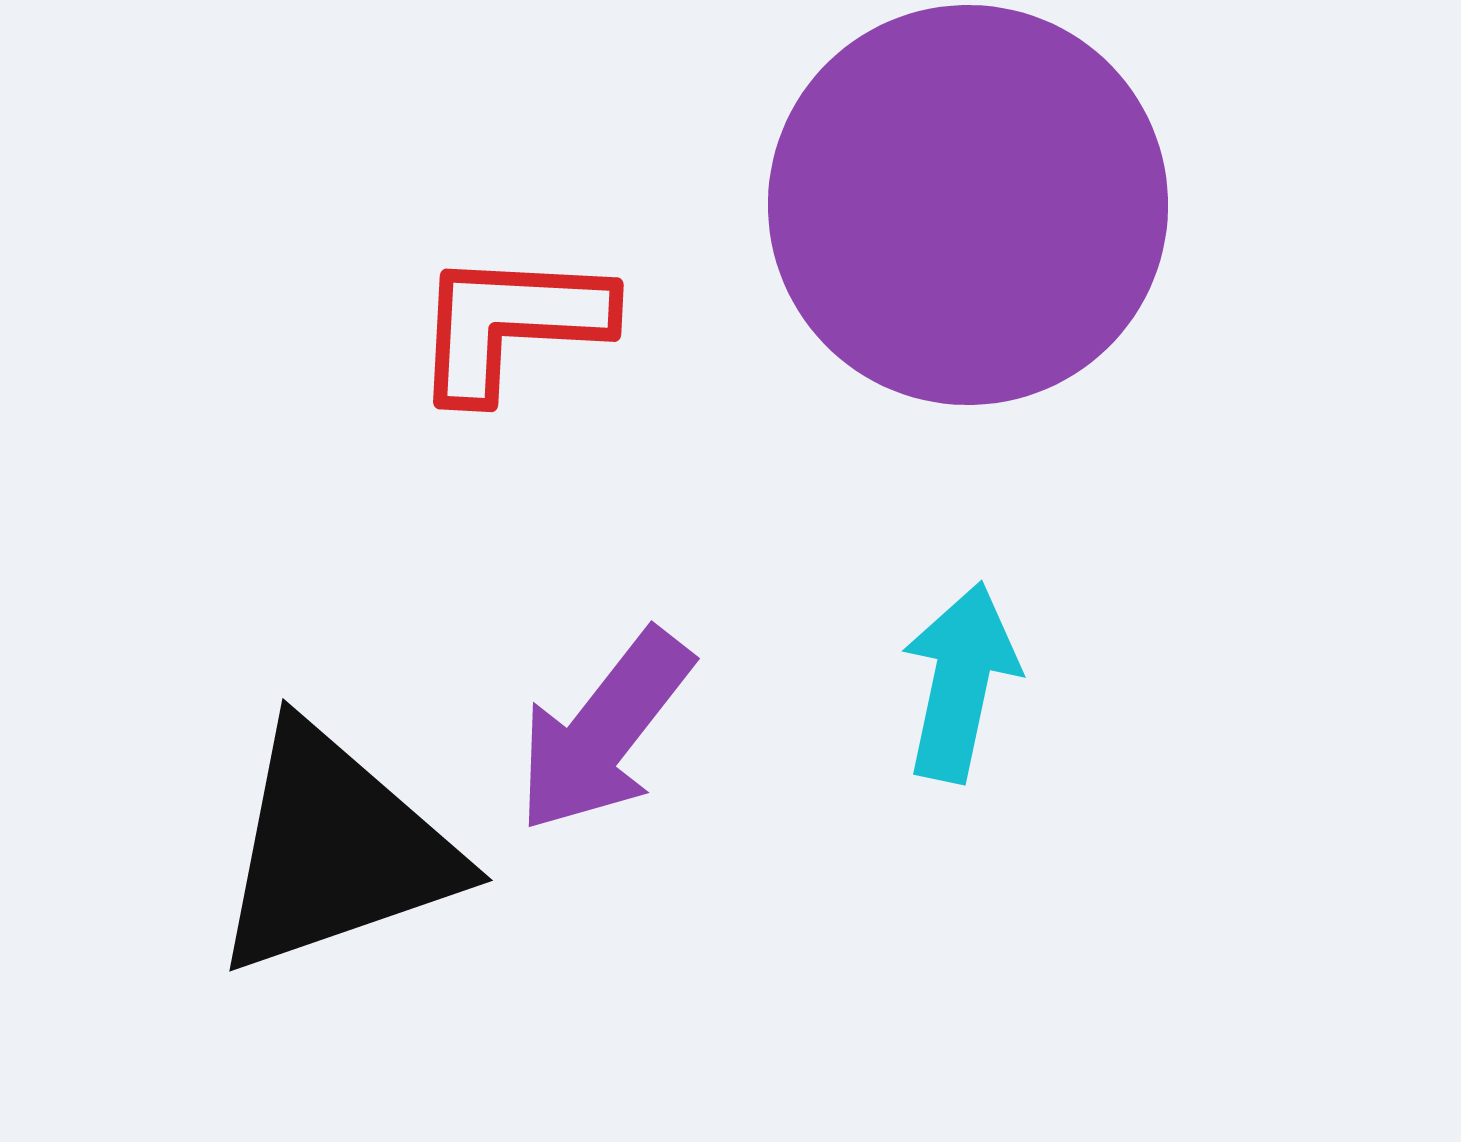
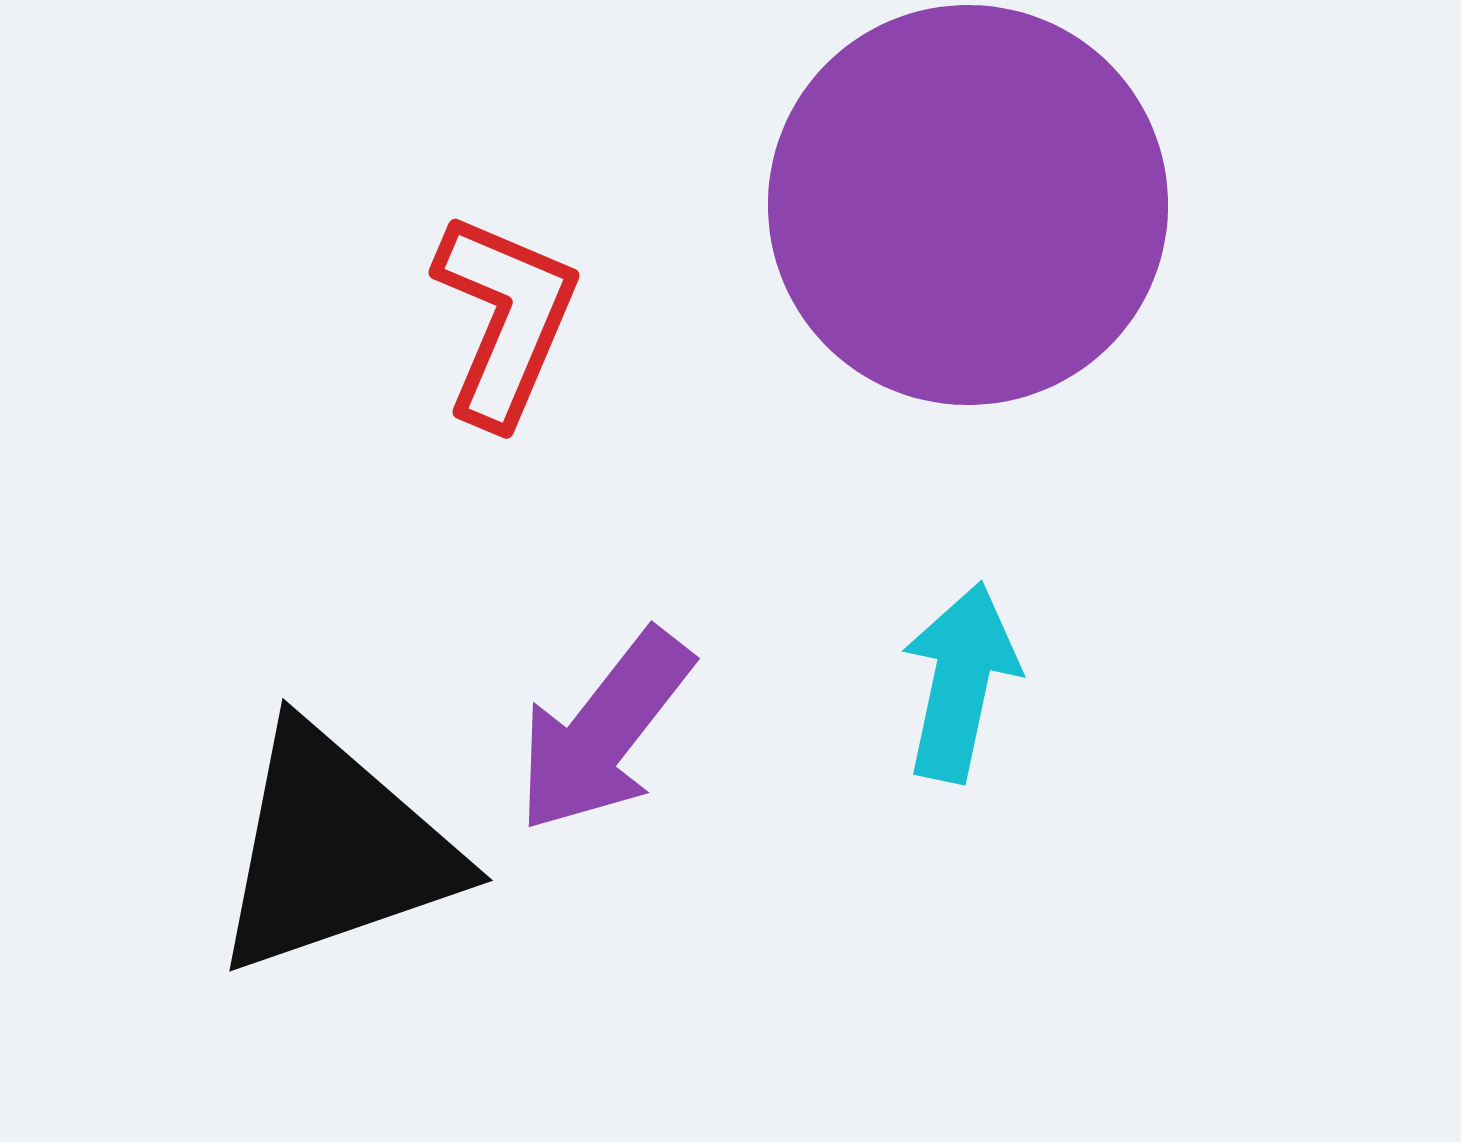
red L-shape: moved 6 px left, 5 px up; rotated 110 degrees clockwise
